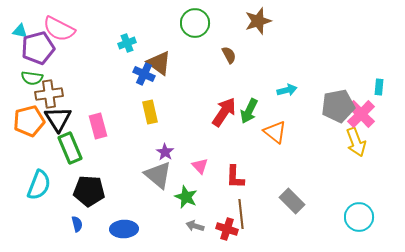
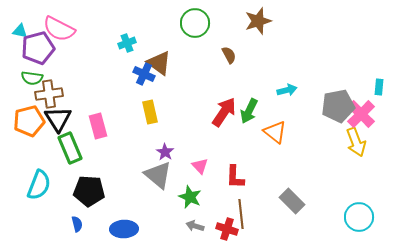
green star: moved 4 px right
